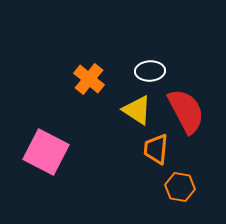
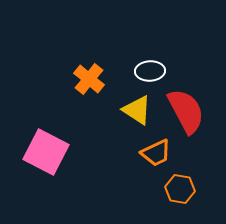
orange trapezoid: moved 4 px down; rotated 120 degrees counterclockwise
orange hexagon: moved 2 px down
